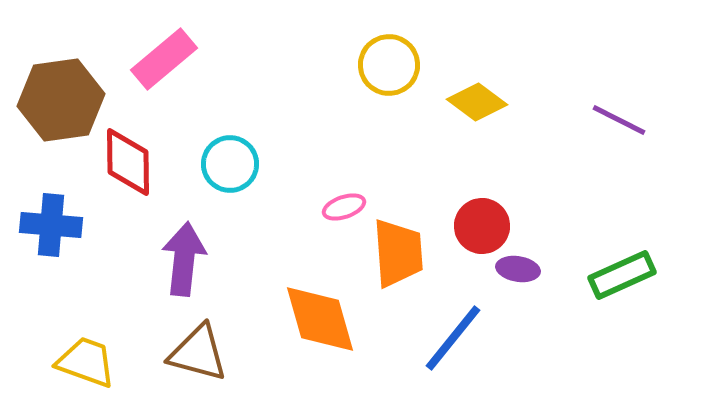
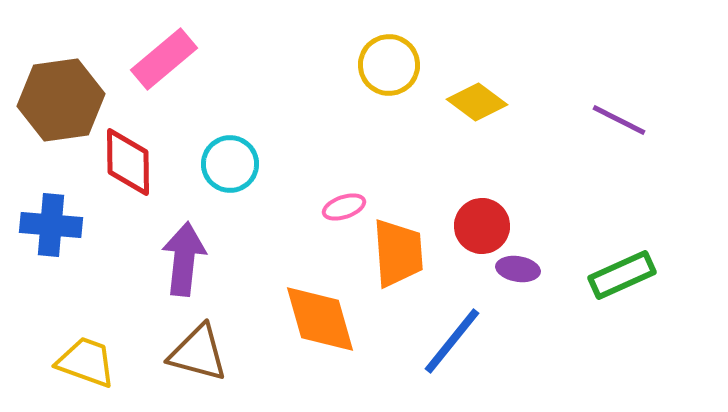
blue line: moved 1 px left, 3 px down
